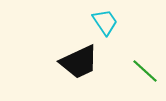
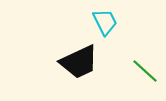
cyan trapezoid: rotated 8 degrees clockwise
